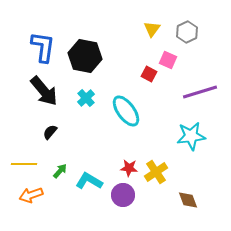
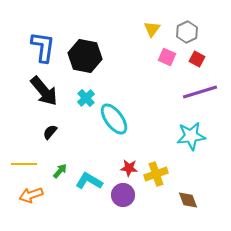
pink square: moved 1 px left, 3 px up
red square: moved 48 px right, 15 px up
cyan ellipse: moved 12 px left, 8 px down
yellow cross: moved 2 px down; rotated 15 degrees clockwise
